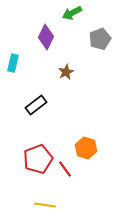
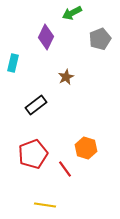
brown star: moved 5 px down
red pentagon: moved 5 px left, 5 px up
